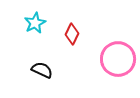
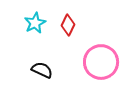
red diamond: moved 4 px left, 9 px up
pink circle: moved 17 px left, 3 px down
